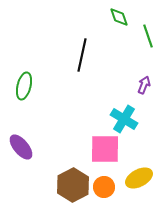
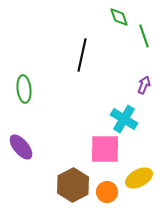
green line: moved 4 px left
green ellipse: moved 3 px down; rotated 20 degrees counterclockwise
orange circle: moved 3 px right, 5 px down
